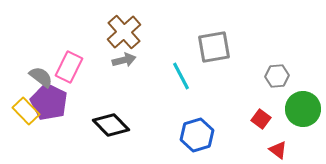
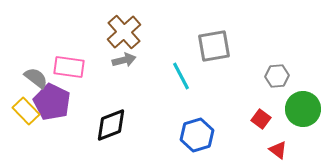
gray square: moved 1 px up
pink rectangle: rotated 72 degrees clockwise
gray semicircle: moved 5 px left, 1 px down
purple pentagon: moved 3 px right
black diamond: rotated 66 degrees counterclockwise
